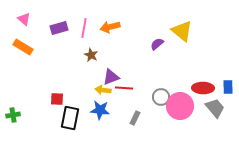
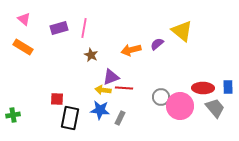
orange arrow: moved 21 px right, 23 px down
gray rectangle: moved 15 px left
